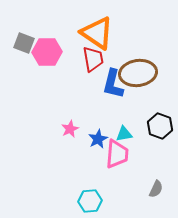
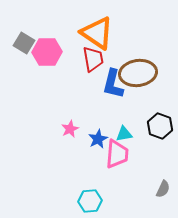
gray square: rotated 10 degrees clockwise
gray semicircle: moved 7 px right
